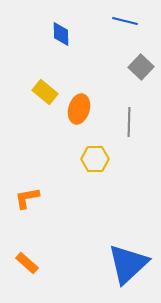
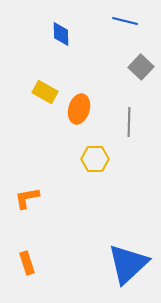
yellow rectangle: rotated 10 degrees counterclockwise
orange rectangle: rotated 30 degrees clockwise
